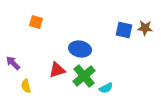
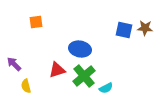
orange square: rotated 24 degrees counterclockwise
purple arrow: moved 1 px right, 1 px down
